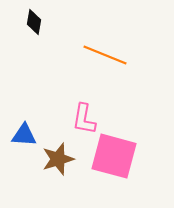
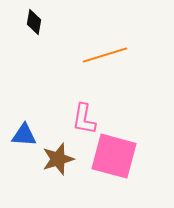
orange line: rotated 39 degrees counterclockwise
